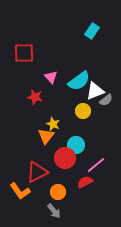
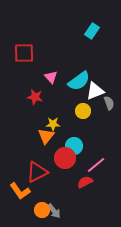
gray semicircle: moved 3 px right, 3 px down; rotated 72 degrees counterclockwise
yellow star: rotated 24 degrees counterclockwise
cyan circle: moved 2 px left, 1 px down
orange circle: moved 16 px left, 18 px down
